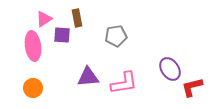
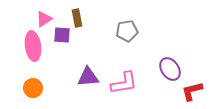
gray pentagon: moved 11 px right, 5 px up
red L-shape: moved 4 px down
